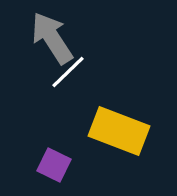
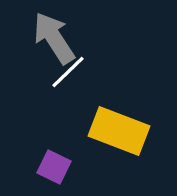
gray arrow: moved 2 px right
purple square: moved 2 px down
